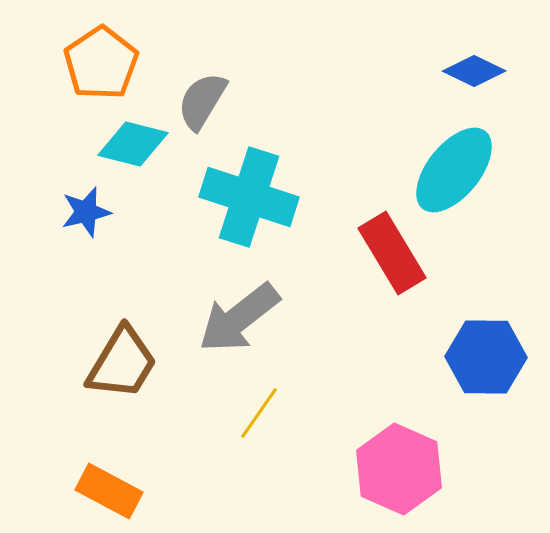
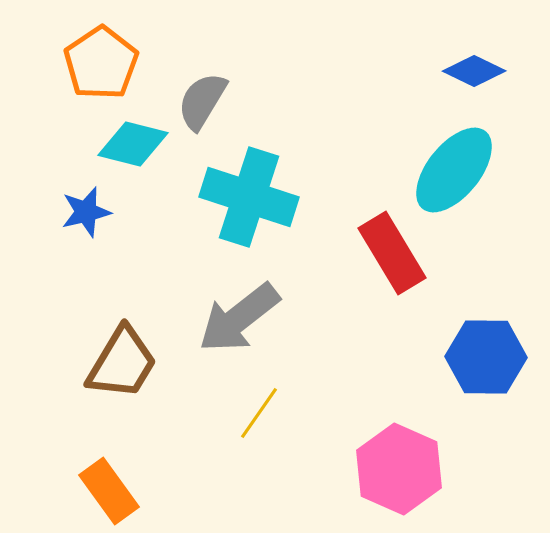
orange rectangle: rotated 26 degrees clockwise
